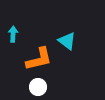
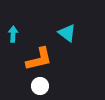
cyan triangle: moved 8 px up
white circle: moved 2 px right, 1 px up
